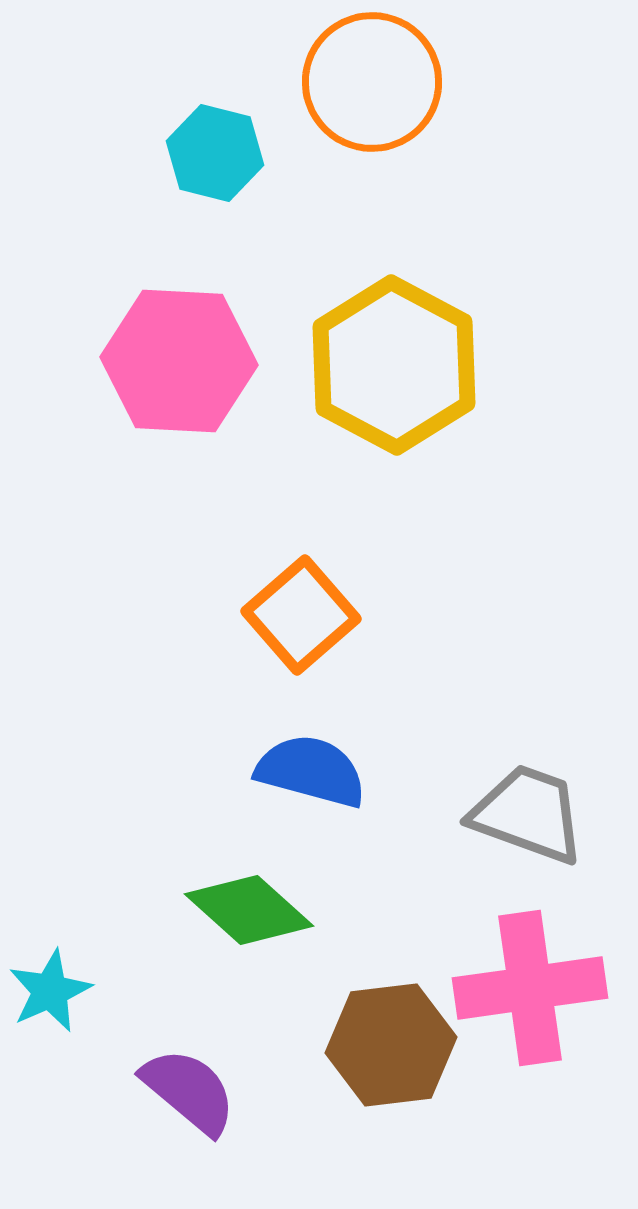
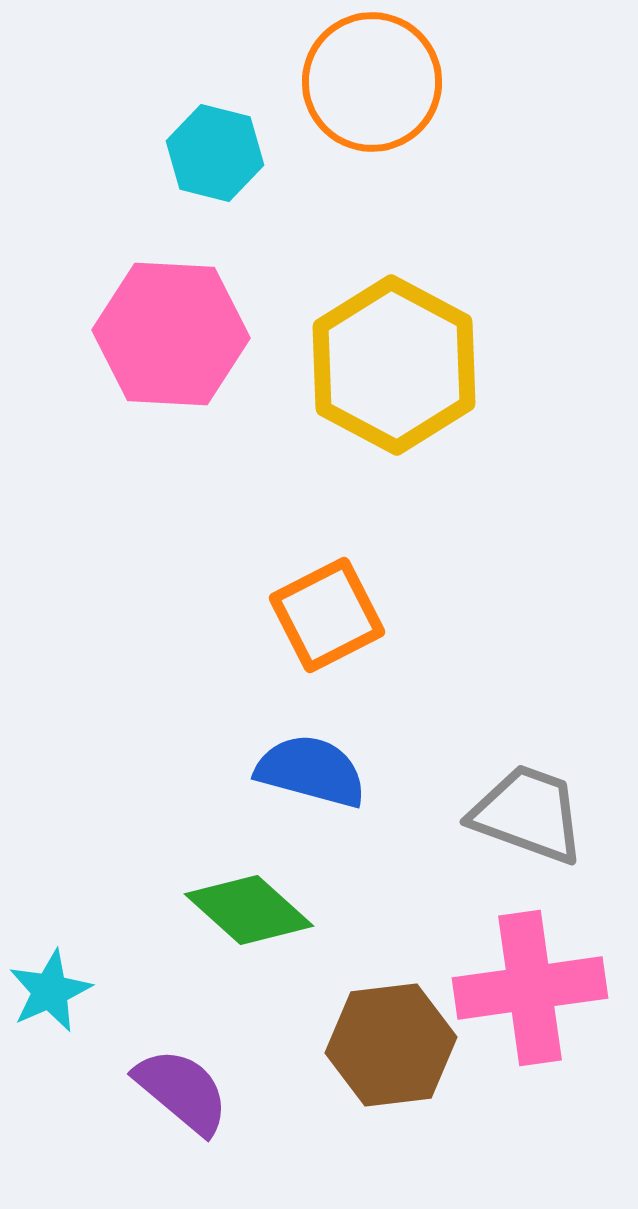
pink hexagon: moved 8 px left, 27 px up
orange square: moved 26 px right; rotated 14 degrees clockwise
purple semicircle: moved 7 px left
